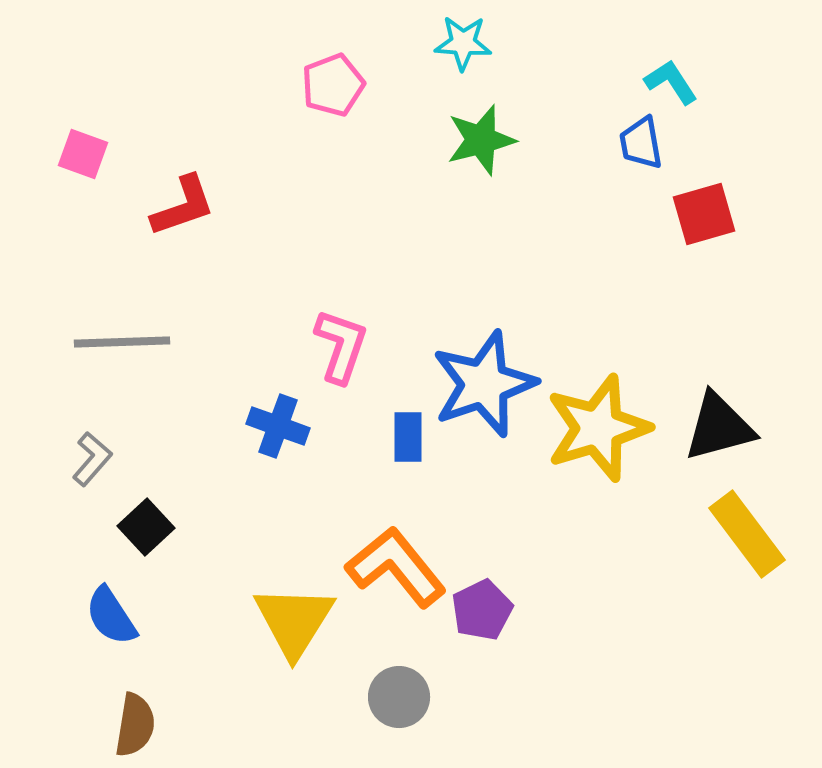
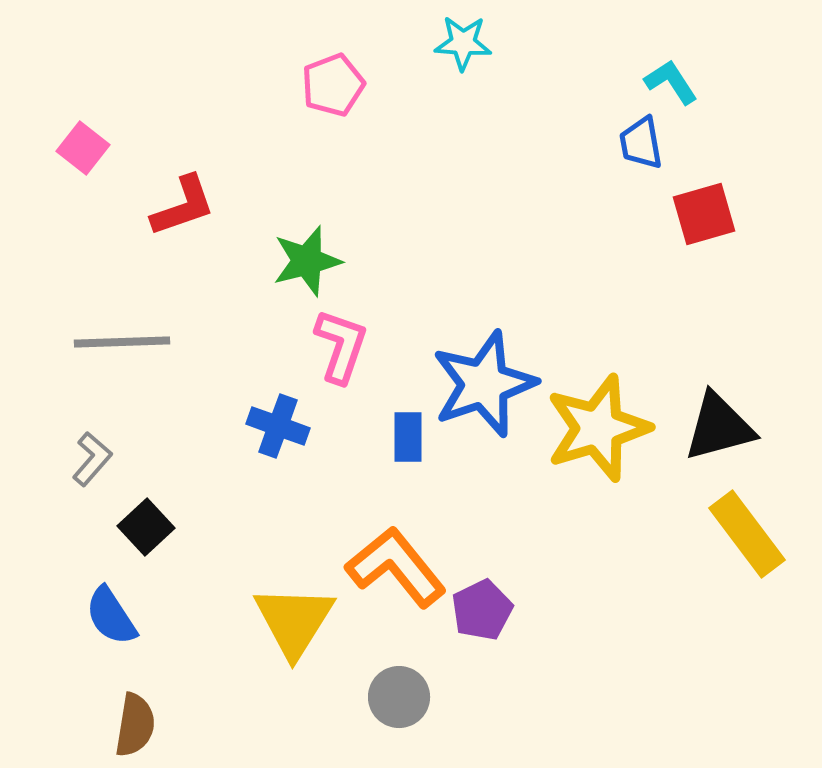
green star: moved 174 px left, 121 px down
pink square: moved 6 px up; rotated 18 degrees clockwise
